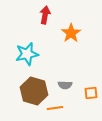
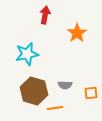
orange star: moved 6 px right
